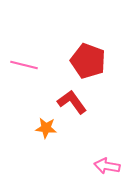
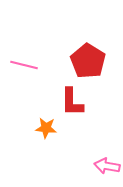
red pentagon: rotated 12 degrees clockwise
red L-shape: rotated 144 degrees counterclockwise
